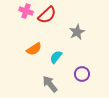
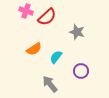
red semicircle: moved 2 px down
gray star: rotated 28 degrees counterclockwise
purple circle: moved 1 px left, 3 px up
